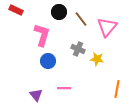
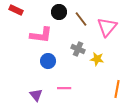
pink L-shape: moved 1 px left; rotated 80 degrees clockwise
